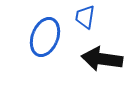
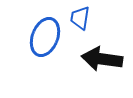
blue trapezoid: moved 5 px left, 1 px down
